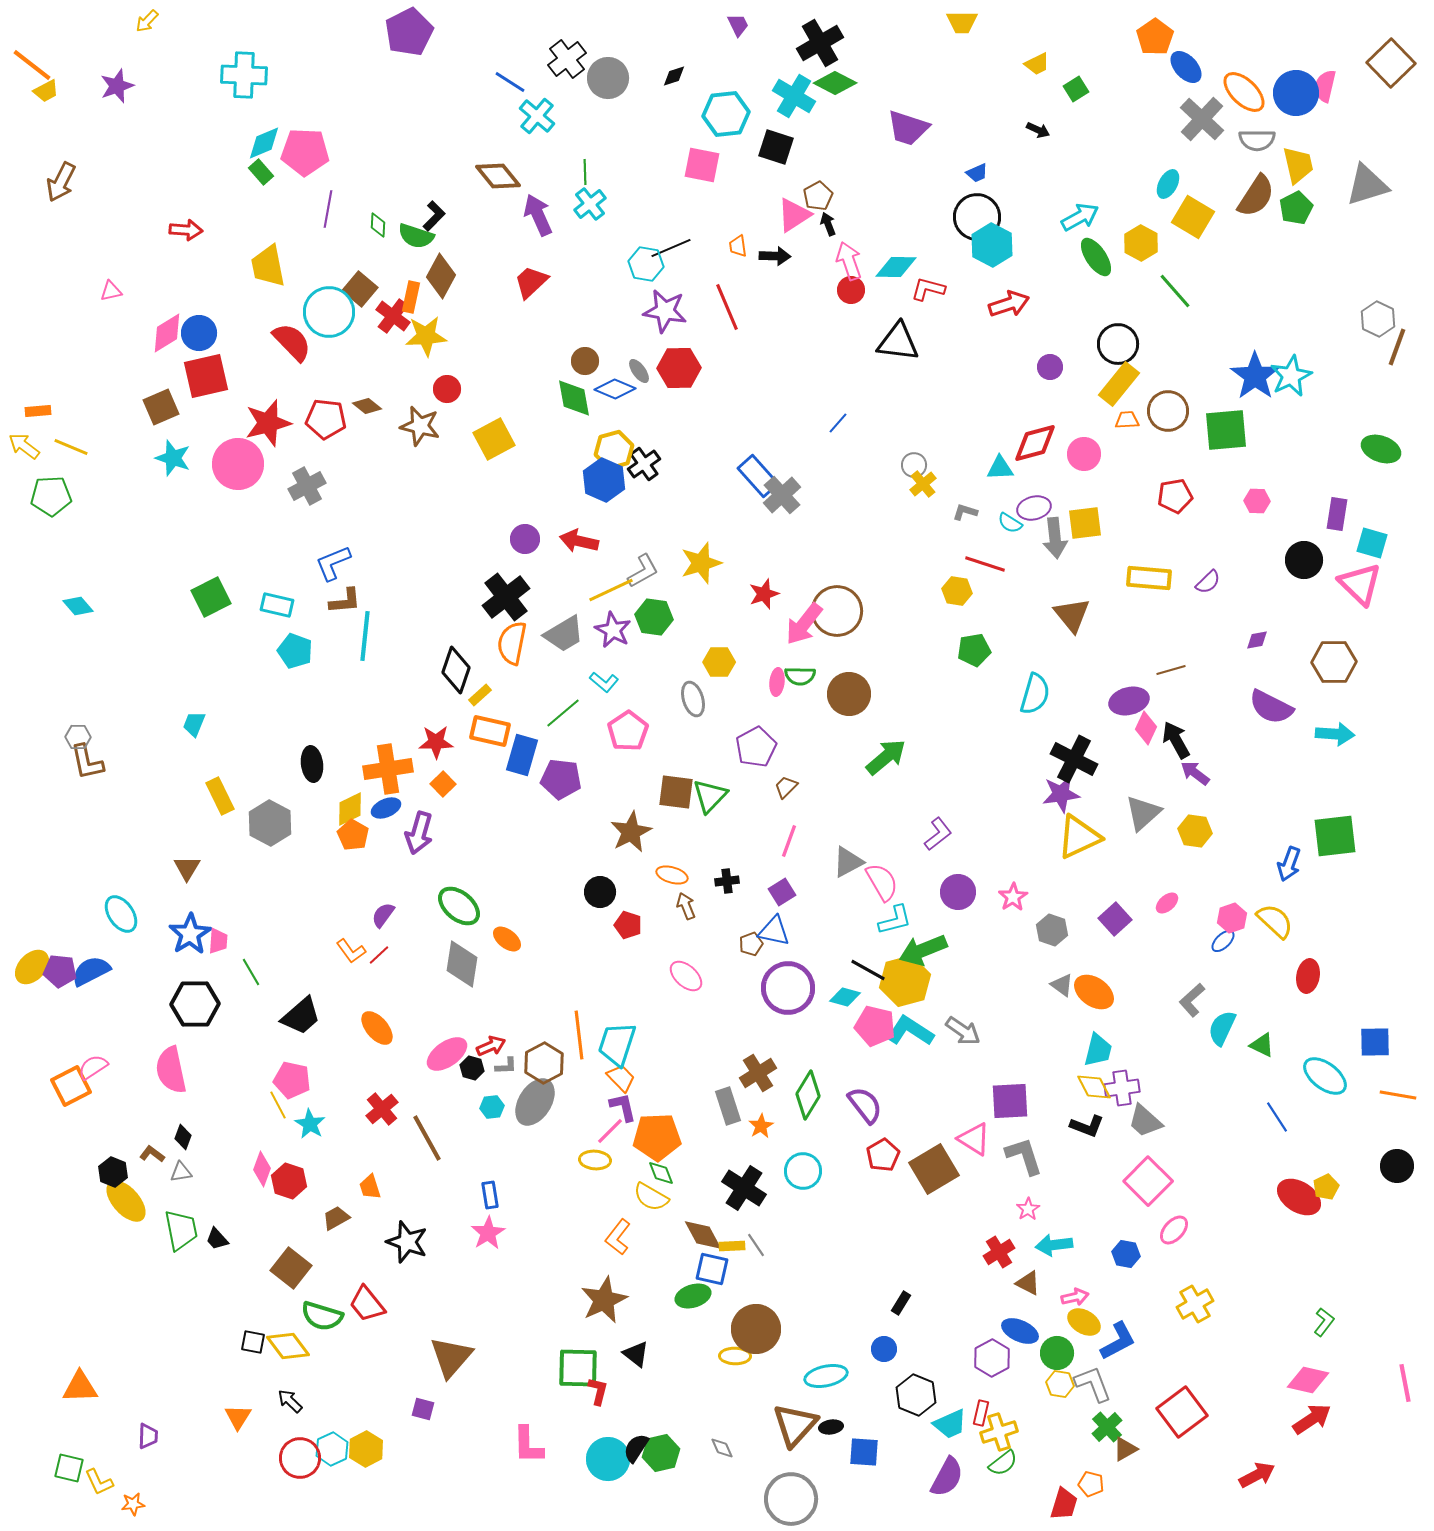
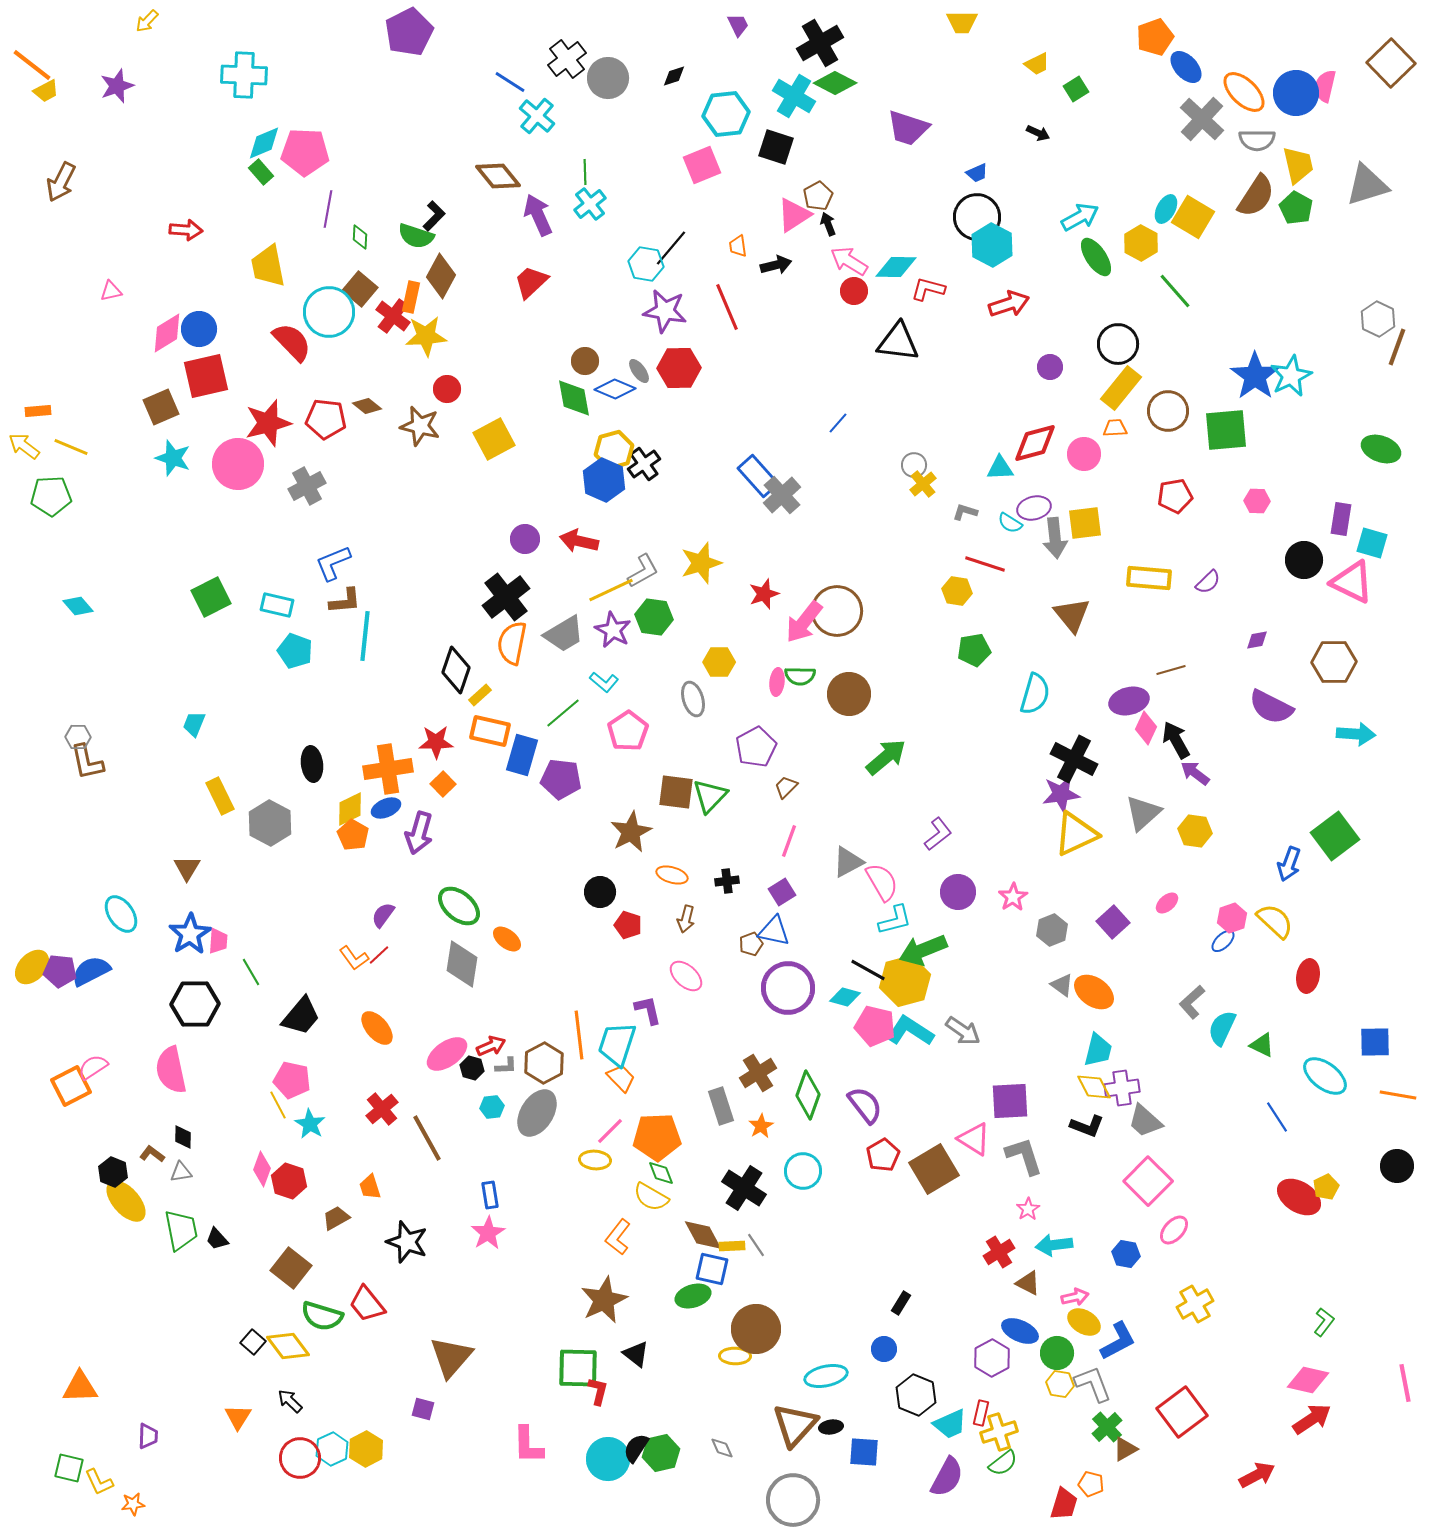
orange pentagon at (1155, 37): rotated 15 degrees clockwise
black arrow at (1038, 130): moved 3 px down
pink square at (702, 165): rotated 33 degrees counterclockwise
cyan ellipse at (1168, 184): moved 2 px left, 25 px down
green pentagon at (1296, 208): rotated 16 degrees counterclockwise
green diamond at (378, 225): moved 18 px left, 12 px down
black line at (671, 248): rotated 27 degrees counterclockwise
black arrow at (775, 256): moved 1 px right, 9 px down; rotated 16 degrees counterclockwise
pink arrow at (849, 261): rotated 39 degrees counterclockwise
red circle at (851, 290): moved 3 px right, 1 px down
blue circle at (199, 333): moved 4 px up
yellow rectangle at (1119, 384): moved 2 px right, 4 px down
orange trapezoid at (1127, 420): moved 12 px left, 8 px down
purple rectangle at (1337, 514): moved 4 px right, 5 px down
pink triangle at (1360, 584): moved 8 px left, 2 px up; rotated 18 degrees counterclockwise
pink arrow at (804, 624): moved 2 px up
cyan arrow at (1335, 734): moved 21 px right
green square at (1335, 836): rotated 30 degrees counterclockwise
yellow triangle at (1079, 837): moved 3 px left, 3 px up
brown arrow at (686, 906): moved 13 px down; rotated 144 degrees counterclockwise
purple square at (1115, 919): moved 2 px left, 3 px down
gray hexagon at (1052, 930): rotated 20 degrees clockwise
orange L-shape at (351, 951): moved 3 px right, 7 px down
gray L-shape at (1192, 1000): moved 2 px down
black trapezoid at (301, 1016): rotated 9 degrees counterclockwise
green diamond at (808, 1095): rotated 12 degrees counterclockwise
gray ellipse at (535, 1102): moved 2 px right, 11 px down
gray rectangle at (728, 1106): moved 7 px left
purple L-shape at (623, 1107): moved 25 px right, 97 px up
black diamond at (183, 1137): rotated 20 degrees counterclockwise
black square at (253, 1342): rotated 30 degrees clockwise
gray circle at (791, 1499): moved 2 px right, 1 px down
